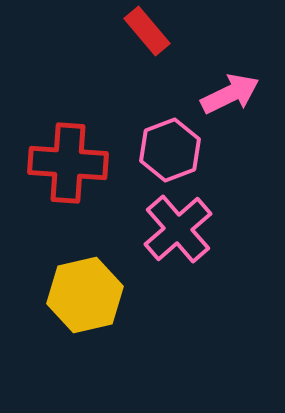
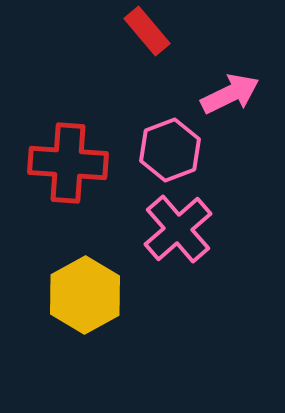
yellow hexagon: rotated 16 degrees counterclockwise
